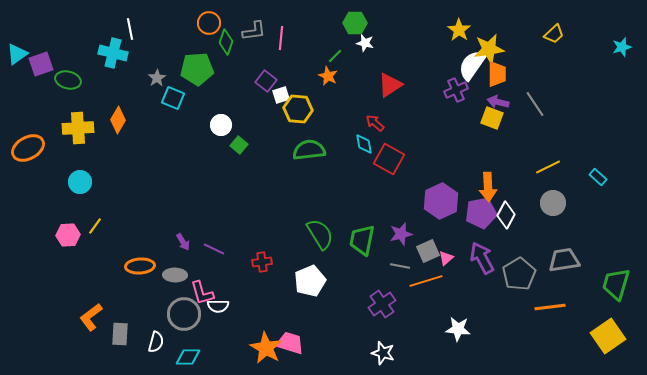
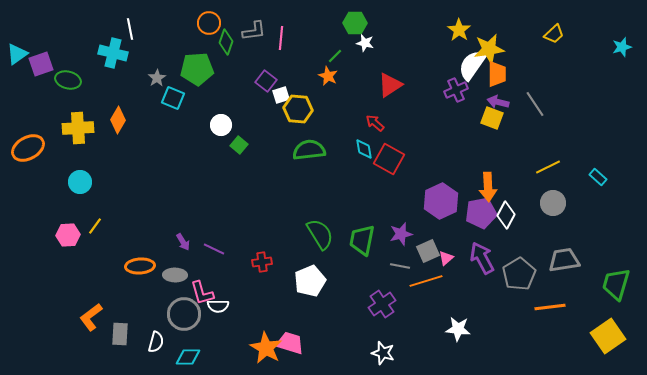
cyan diamond at (364, 144): moved 5 px down
